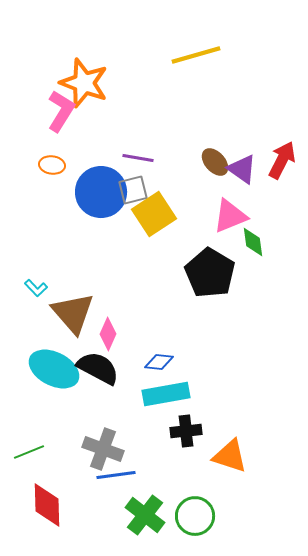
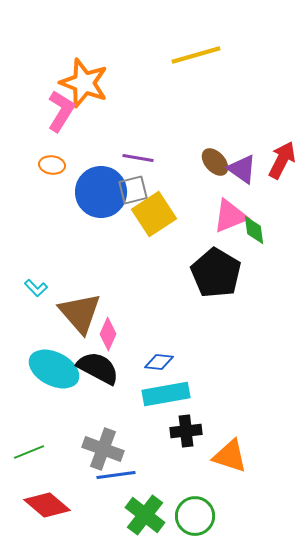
green diamond: moved 1 px right, 12 px up
black pentagon: moved 6 px right
brown triangle: moved 7 px right
red diamond: rotated 48 degrees counterclockwise
